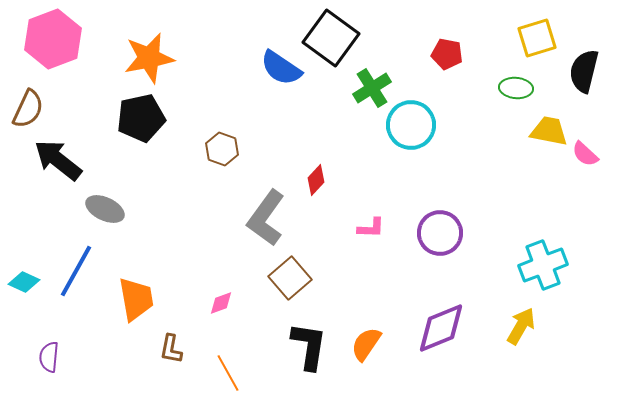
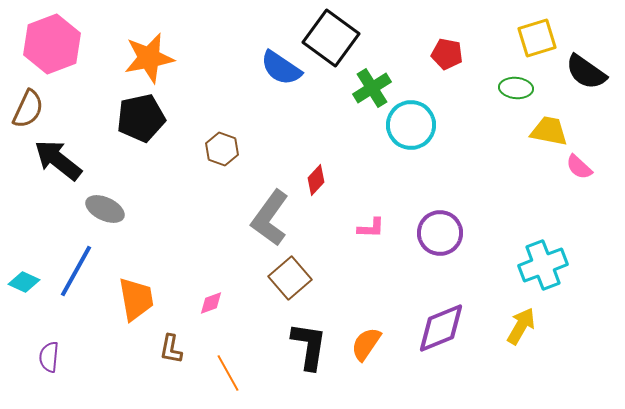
pink hexagon: moved 1 px left, 5 px down
black semicircle: moved 2 px right, 1 px down; rotated 69 degrees counterclockwise
pink semicircle: moved 6 px left, 13 px down
gray L-shape: moved 4 px right
pink diamond: moved 10 px left
